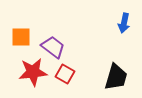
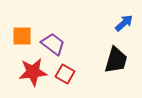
blue arrow: rotated 144 degrees counterclockwise
orange square: moved 1 px right, 1 px up
purple trapezoid: moved 3 px up
black trapezoid: moved 17 px up
